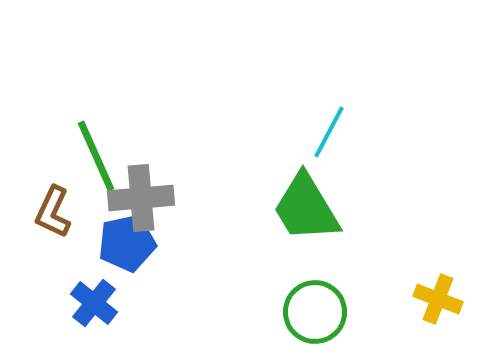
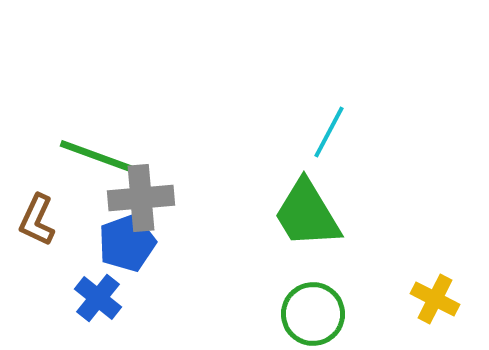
green line: rotated 46 degrees counterclockwise
green trapezoid: moved 1 px right, 6 px down
brown L-shape: moved 16 px left, 8 px down
blue pentagon: rotated 8 degrees counterclockwise
yellow cross: moved 3 px left; rotated 6 degrees clockwise
blue cross: moved 4 px right, 5 px up
green circle: moved 2 px left, 2 px down
